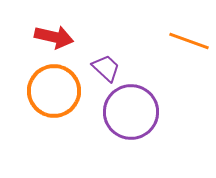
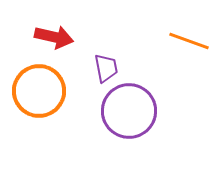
purple trapezoid: rotated 36 degrees clockwise
orange circle: moved 15 px left
purple circle: moved 2 px left, 1 px up
